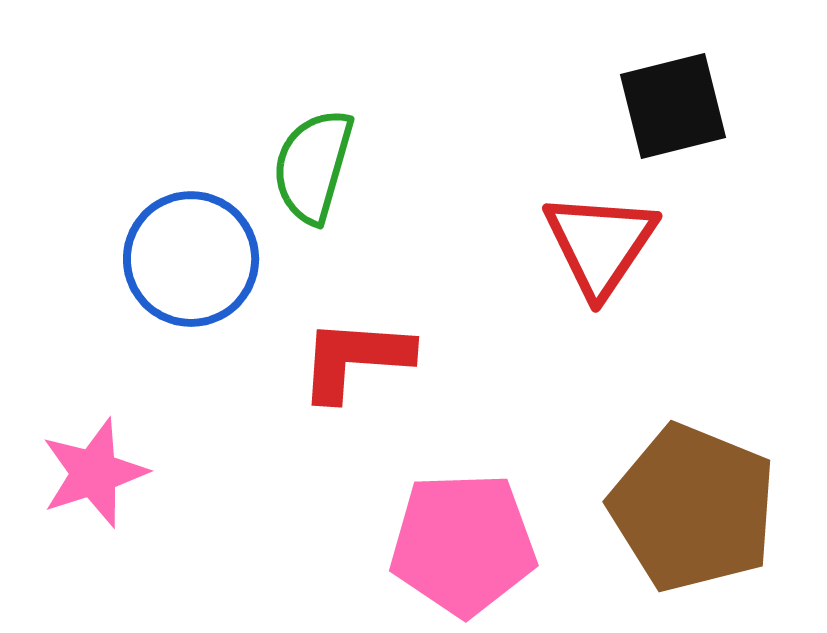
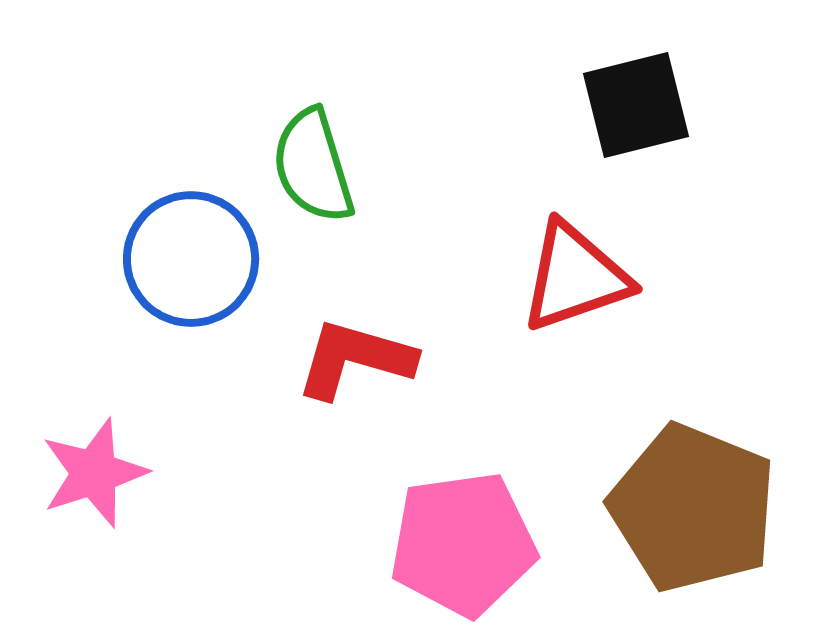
black square: moved 37 px left, 1 px up
green semicircle: rotated 33 degrees counterclockwise
red triangle: moved 25 px left, 33 px down; rotated 37 degrees clockwise
red L-shape: rotated 12 degrees clockwise
pink pentagon: rotated 6 degrees counterclockwise
